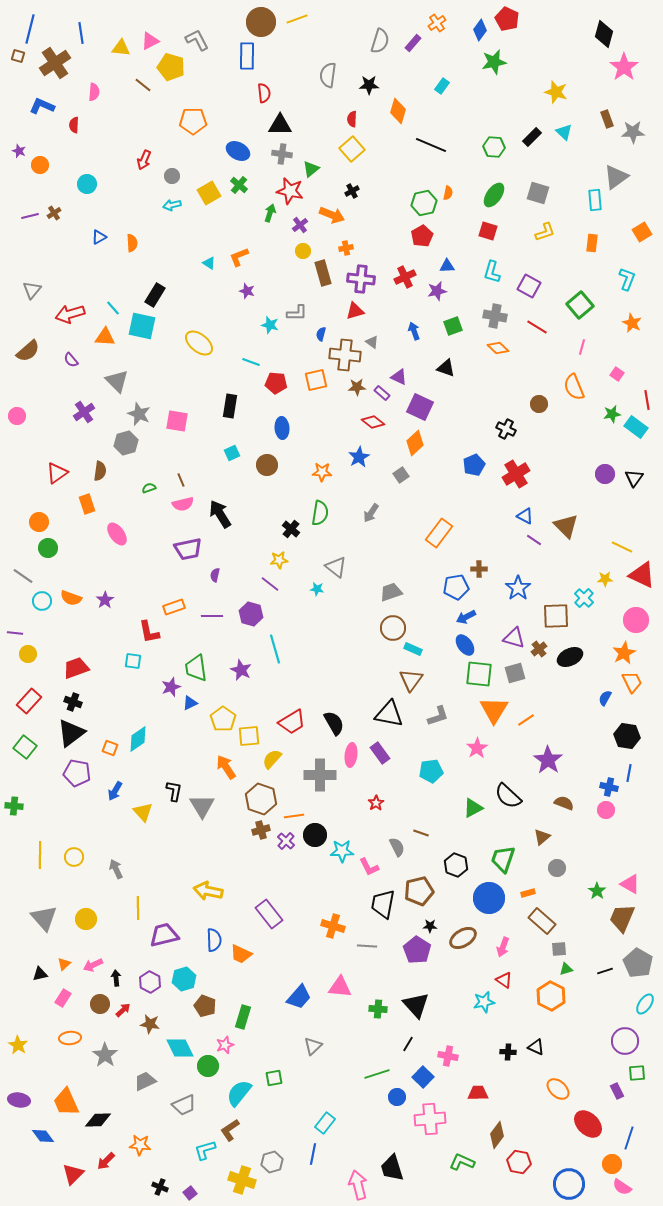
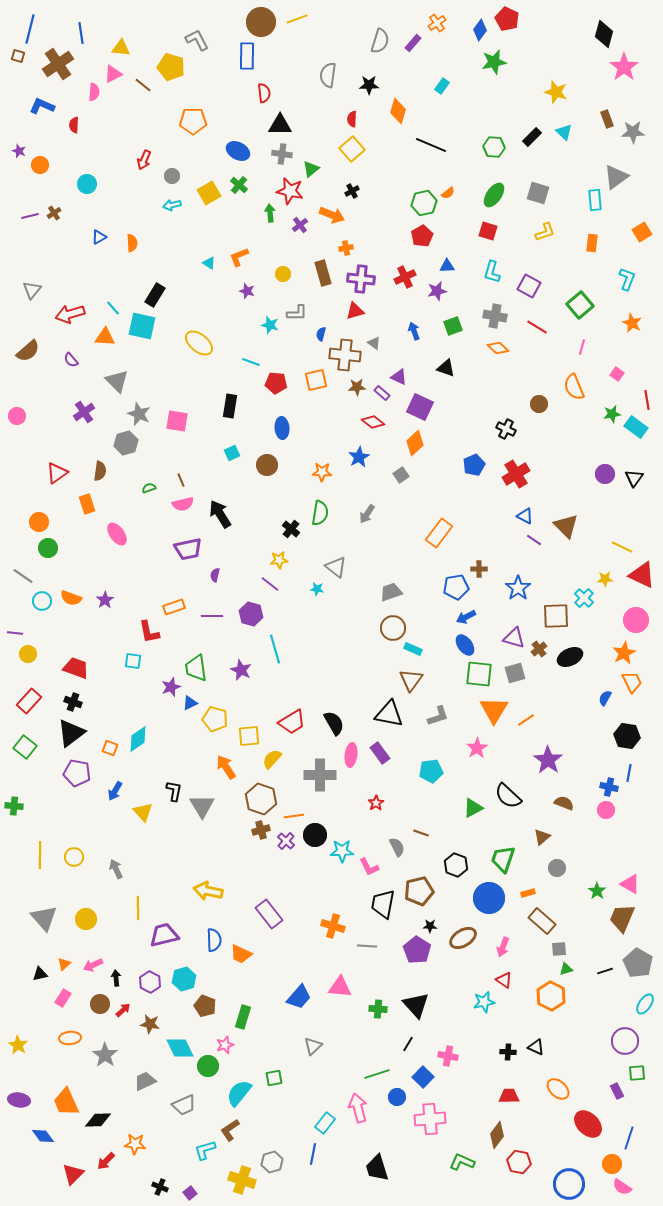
pink triangle at (150, 41): moved 37 px left, 33 px down
brown cross at (55, 63): moved 3 px right, 1 px down
orange semicircle at (448, 193): rotated 40 degrees clockwise
green arrow at (270, 213): rotated 24 degrees counterclockwise
yellow circle at (303, 251): moved 20 px left, 23 px down
gray triangle at (372, 342): moved 2 px right, 1 px down
gray arrow at (371, 513): moved 4 px left, 1 px down
red trapezoid at (76, 668): rotated 40 degrees clockwise
yellow pentagon at (223, 719): moved 8 px left; rotated 20 degrees counterclockwise
red trapezoid at (478, 1093): moved 31 px right, 3 px down
orange star at (140, 1145): moved 5 px left, 1 px up
black trapezoid at (392, 1168): moved 15 px left
pink arrow at (358, 1185): moved 77 px up
